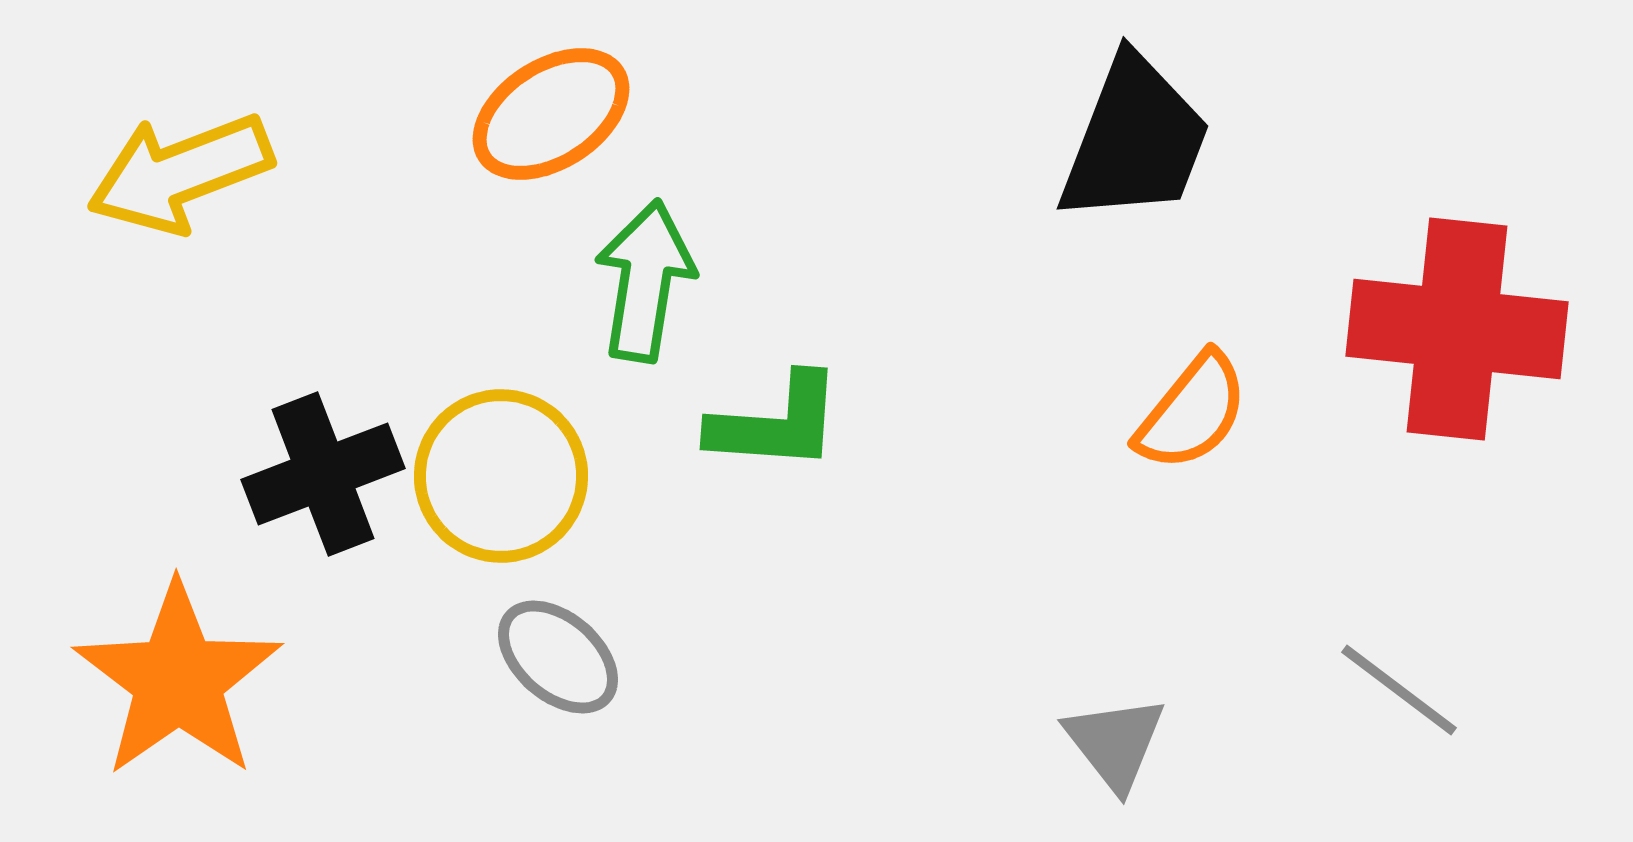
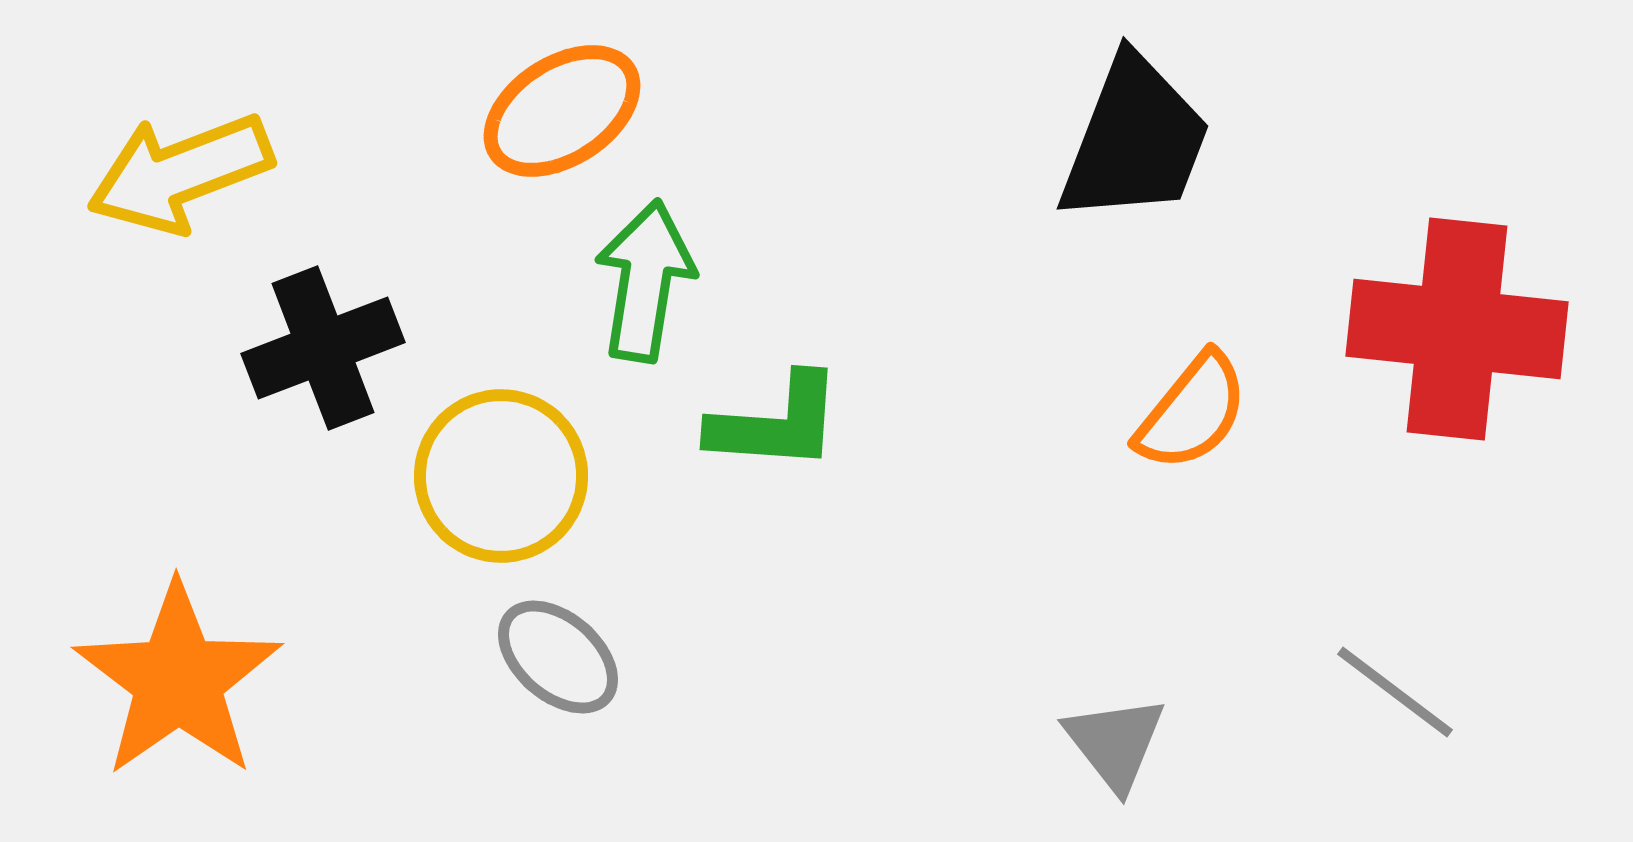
orange ellipse: moved 11 px right, 3 px up
black cross: moved 126 px up
gray line: moved 4 px left, 2 px down
